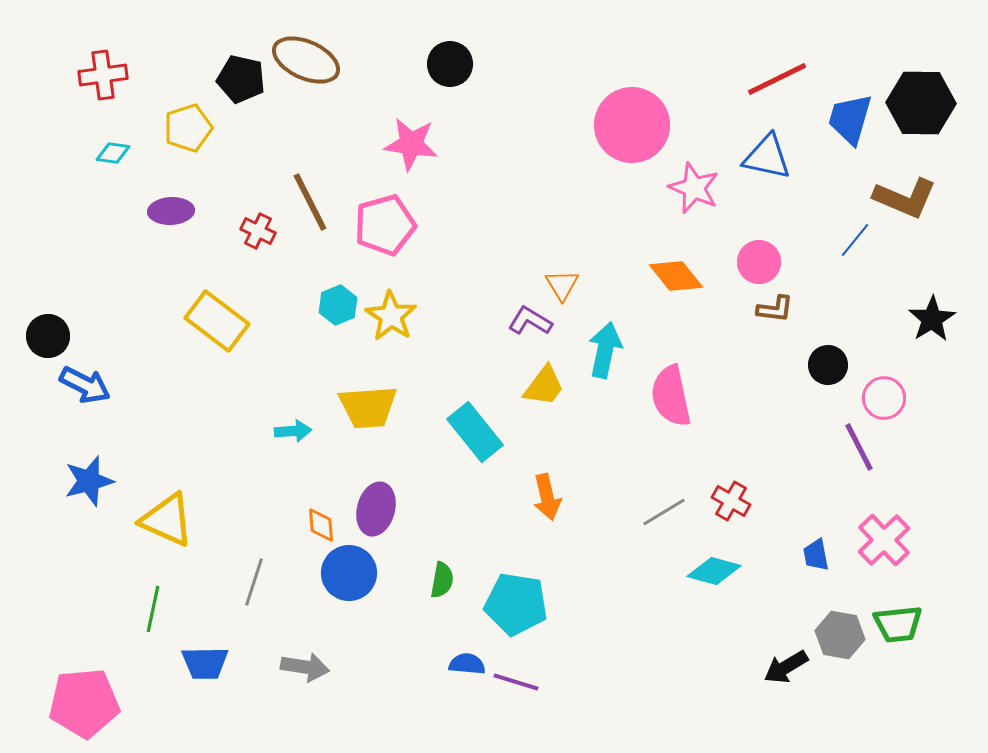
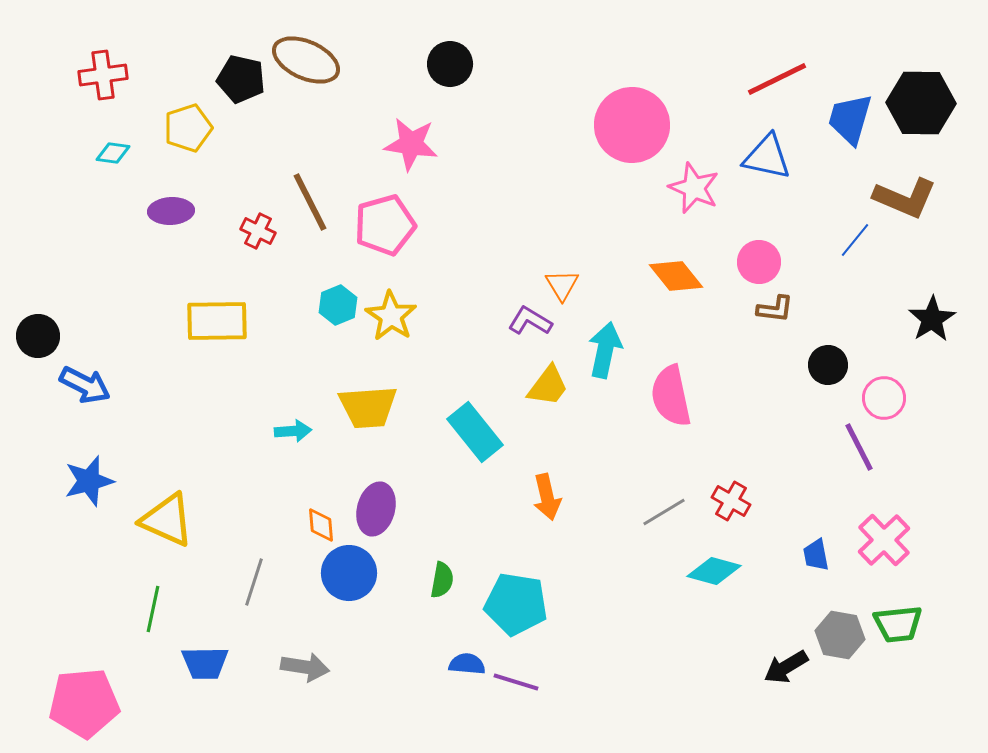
yellow rectangle at (217, 321): rotated 38 degrees counterclockwise
black circle at (48, 336): moved 10 px left
yellow trapezoid at (544, 386): moved 4 px right
